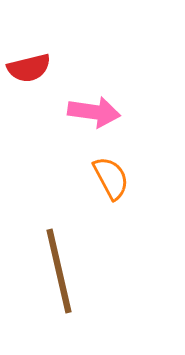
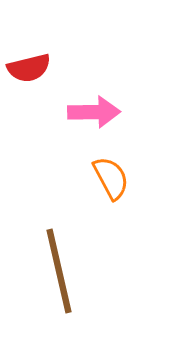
pink arrow: rotated 9 degrees counterclockwise
